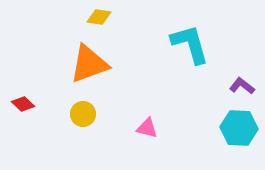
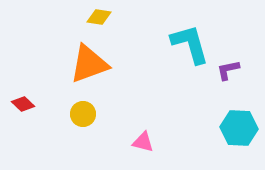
purple L-shape: moved 14 px left, 16 px up; rotated 50 degrees counterclockwise
pink triangle: moved 4 px left, 14 px down
